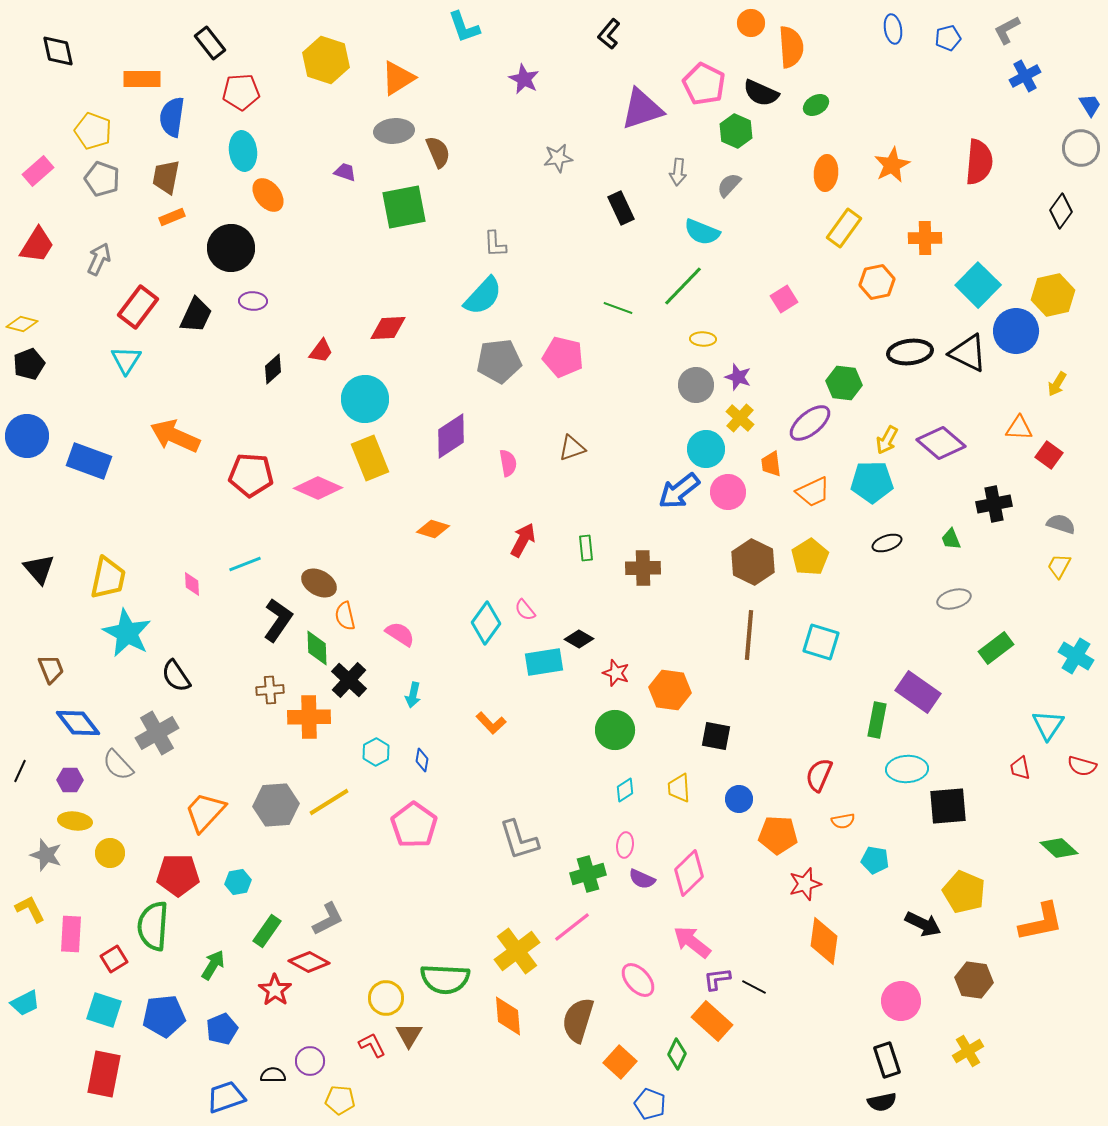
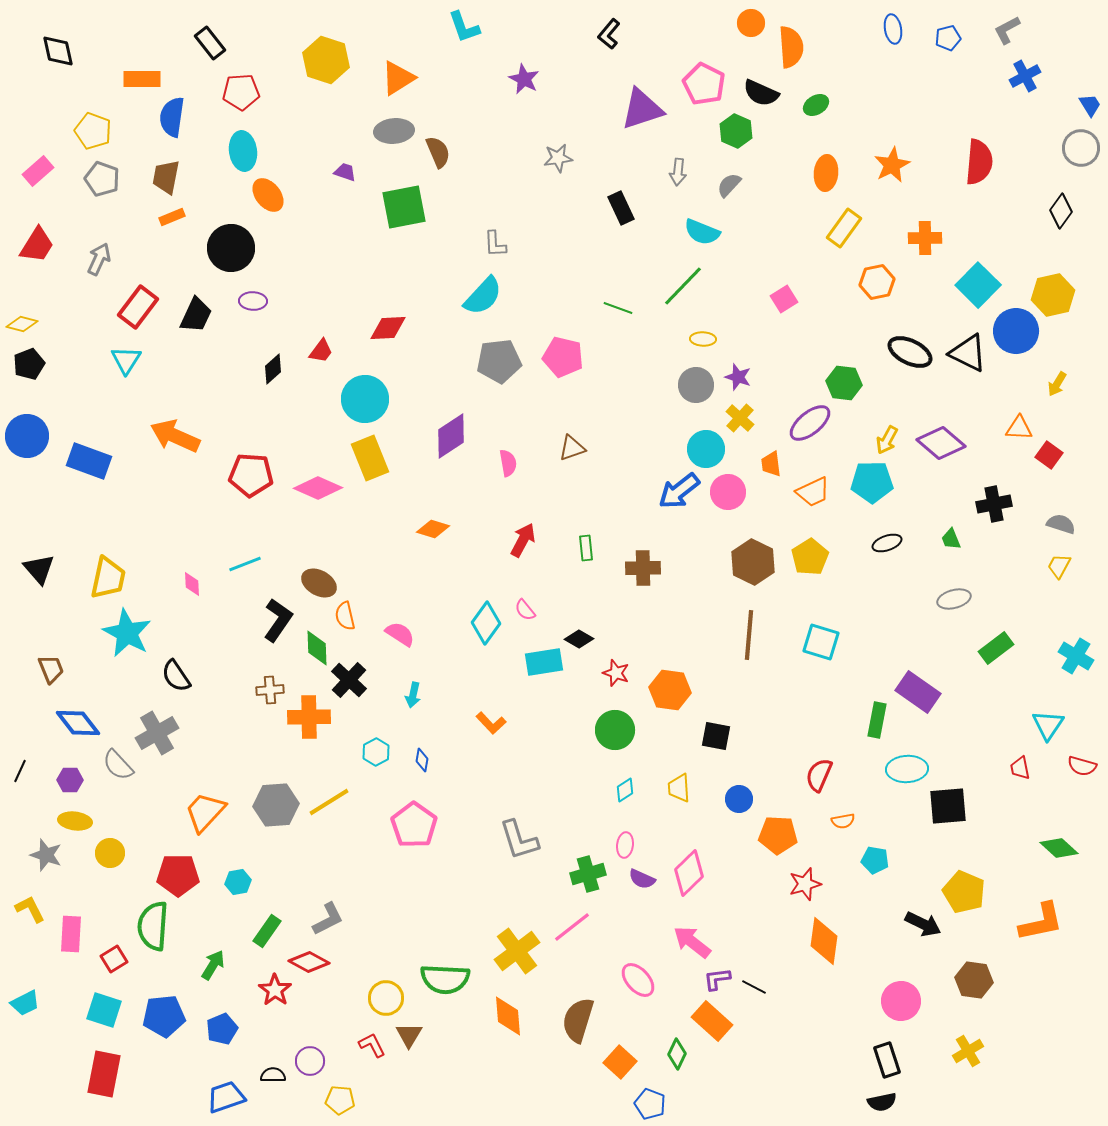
black ellipse at (910, 352): rotated 33 degrees clockwise
